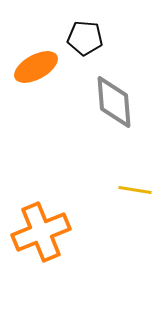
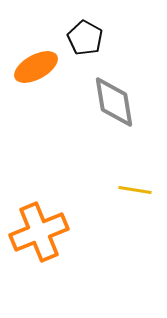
black pentagon: rotated 24 degrees clockwise
gray diamond: rotated 4 degrees counterclockwise
orange cross: moved 2 px left
